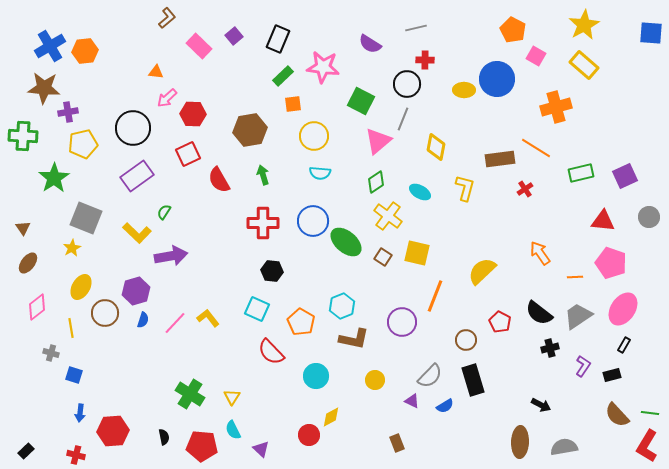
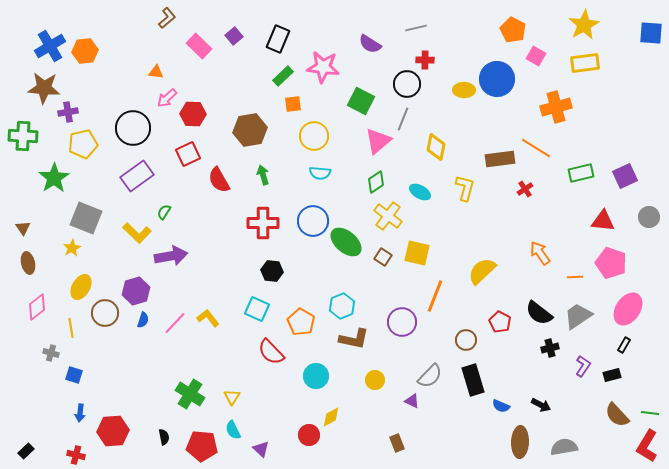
yellow rectangle at (584, 65): moved 1 px right, 2 px up; rotated 48 degrees counterclockwise
brown ellipse at (28, 263): rotated 50 degrees counterclockwise
pink ellipse at (623, 309): moved 5 px right
blue semicircle at (445, 406): moved 56 px right; rotated 54 degrees clockwise
